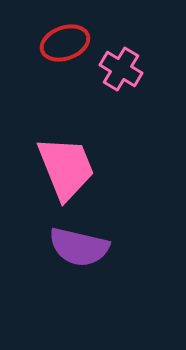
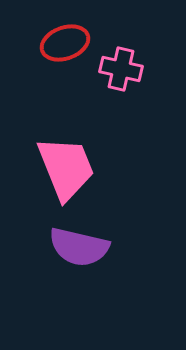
pink cross: rotated 18 degrees counterclockwise
